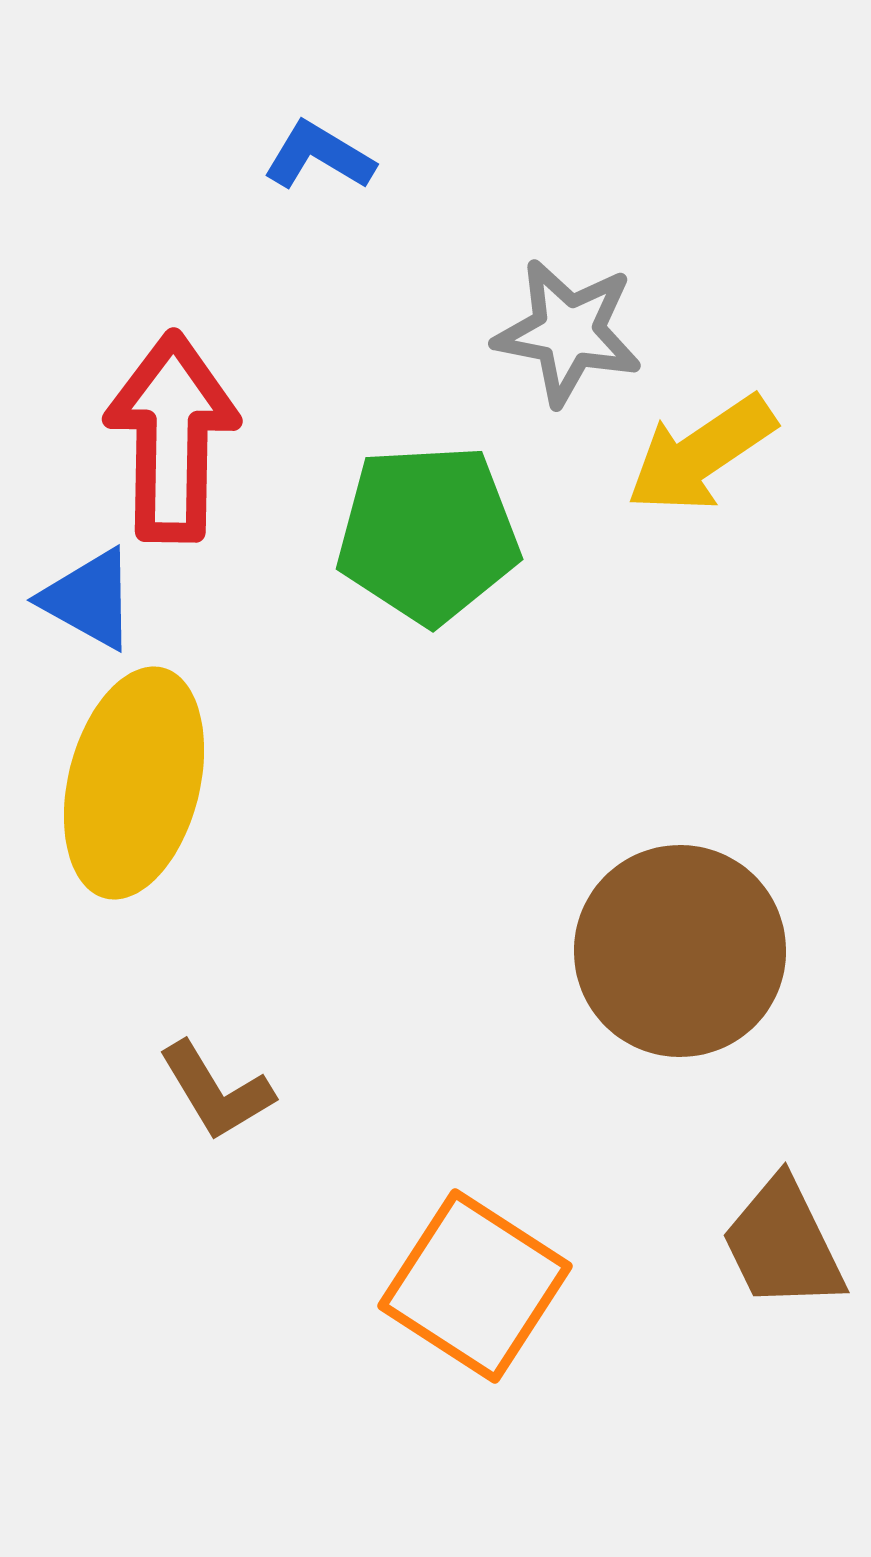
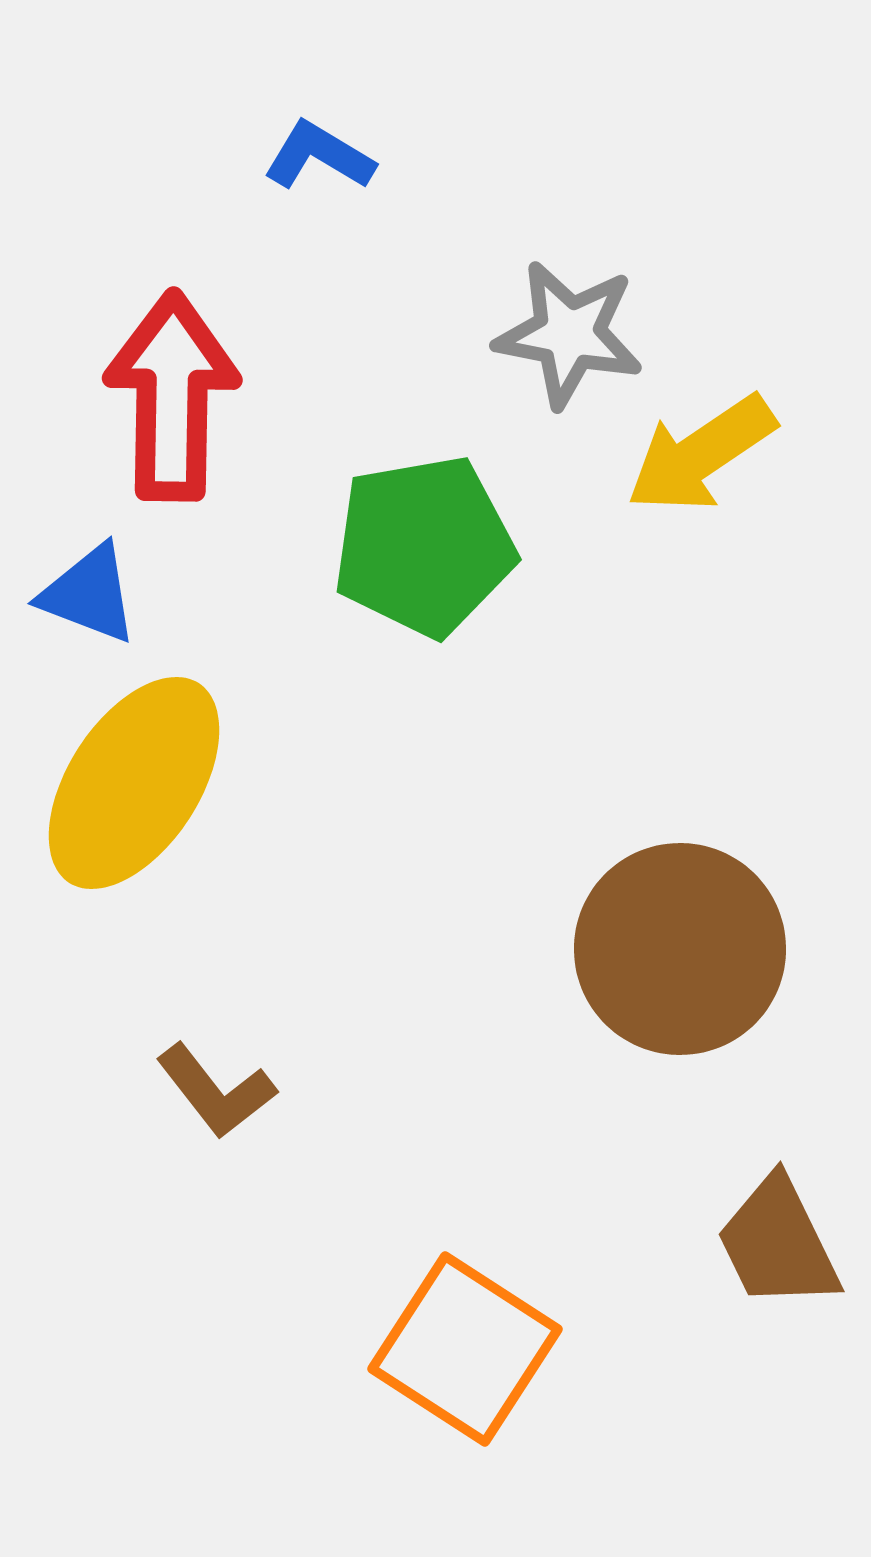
gray star: moved 1 px right, 2 px down
red arrow: moved 41 px up
green pentagon: moved 4 px left, 12 px down; rotated 7 degrees counterclockwise
blue triangle: moved 5 px up; rotated 8 degrees counterclockwise
yellow ellipse: rotated 19 degrees clockwise
brown circle: moved 2 px up
brown L-shape: rotated 7 degrees counterclockwise
brown trapezoid: moved 5 px left, 1 px up
orange square: moved 10 px left, 63 px down
